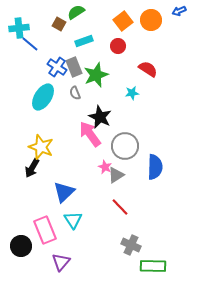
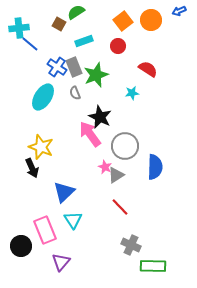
black arrow: rotated 54 degrees counterclockwise
